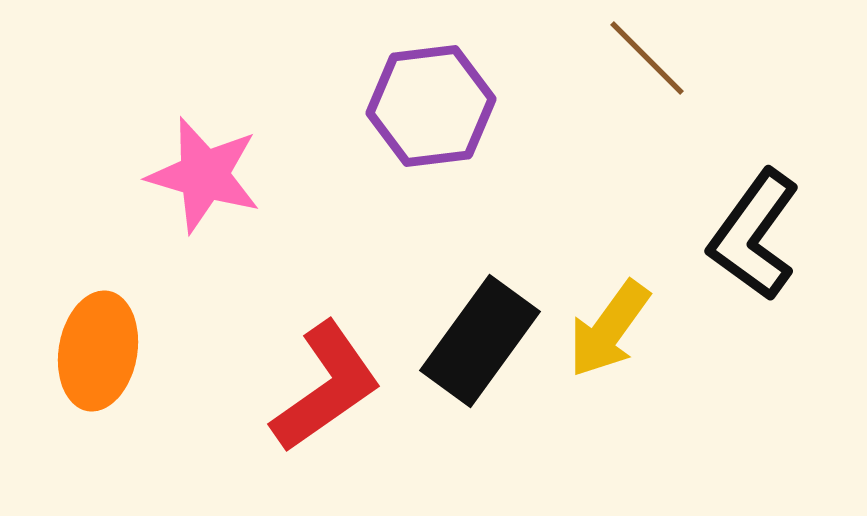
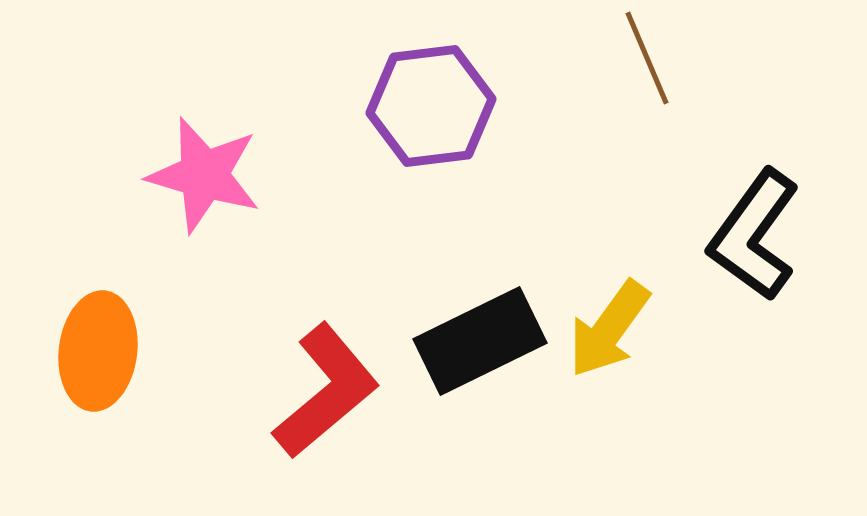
brown line: rotated 22 degrees clockwise
black rectangle: rotated 28 degrees clockwise
orange ellipse: rotated 3 degrees counterclockwise
red L-shape: moved 4 px down; rotated 5 degrees counterclockwise
